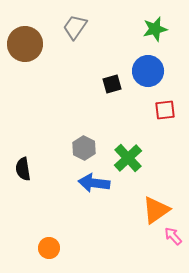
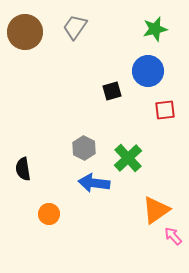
brown circle: moved 12 px up
black square: moved 7 px down
orange circle: moved 34 px up
